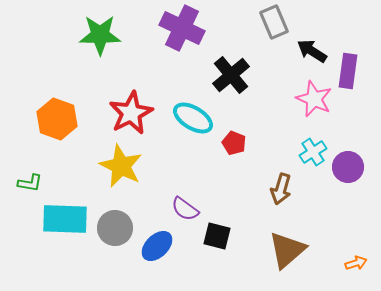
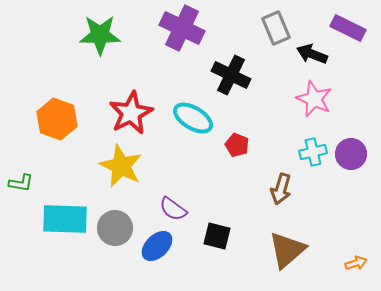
gray rectangle: moved 2 px right, 6 px down
black arrow: moved 3 px down; rotated 12 degrees counterclockwise
purple rectangle: moved 43 px up; rotated 72 degrees counterclockwise
black cross: rotated 24 degrees counterclockwise
red pentagon: moved 3 px right, 2 px down
cyan cross: rotated 20 degrees clockwise
purple circle: moved 3 px right, 13 px up
green L-shape: moved 9 px left
purple semicircle: moved 12 px left
